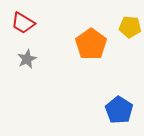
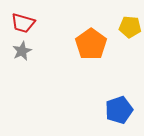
red trapezoid: rotated 15 degrees counterclockwise
gray star: moved 5 px left, 8 px up
blue pentagon: rotated 20 degrees clockwise
